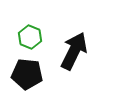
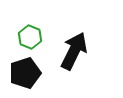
black pentagon: moved 2 px left, 1 px up; rotated 24 degrees counterclockwise
